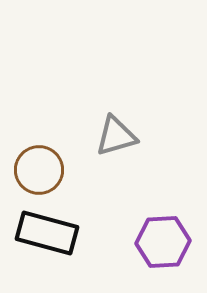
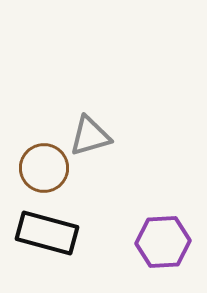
gray triangle: moved 26 px left
brown circle: moved 5 px right, 2 px up
